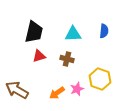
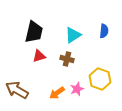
cyan triangle: moved 1 px down; rotated 30 degrees counterclockwise
